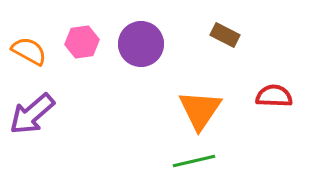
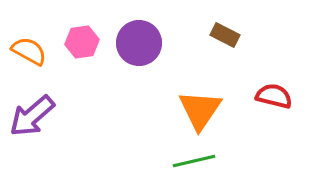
purple circle: moved 2 px left, 1 px up
red semicircle: rotated 12 degrees clockwise
purple arrow: moved 2 px down
